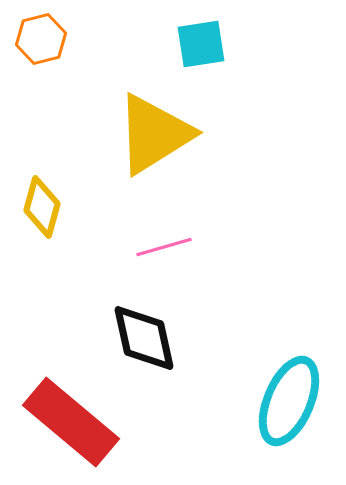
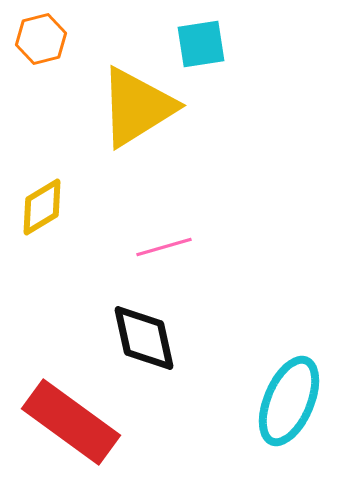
yellow triangle: moved 17 px left, 27 px up
yellow diamond: rotated 44 degrees clockwise
red rectangle: rotated 4 degrees counterclockwise
